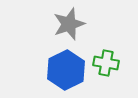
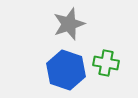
blue hexagon: rotated 15 degrees counterclockwise
